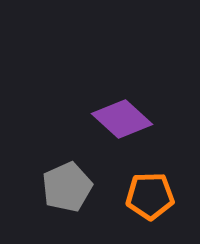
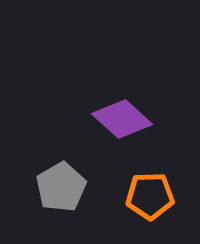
gray pentagon: moved 6 px left; rotated 6 degrees counterclockwise
